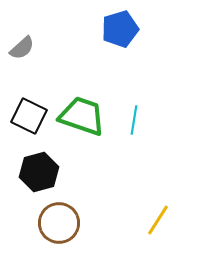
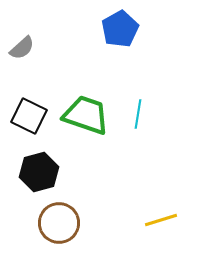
blue pentagon: rotated 12 degrees counterclockwise
green trapezoid: moved 4 px right, 1 px up
cyan line: moved 4 px right, 6 px up
yellow line: moved 3 px right; rotated 40 degrees clockwise
